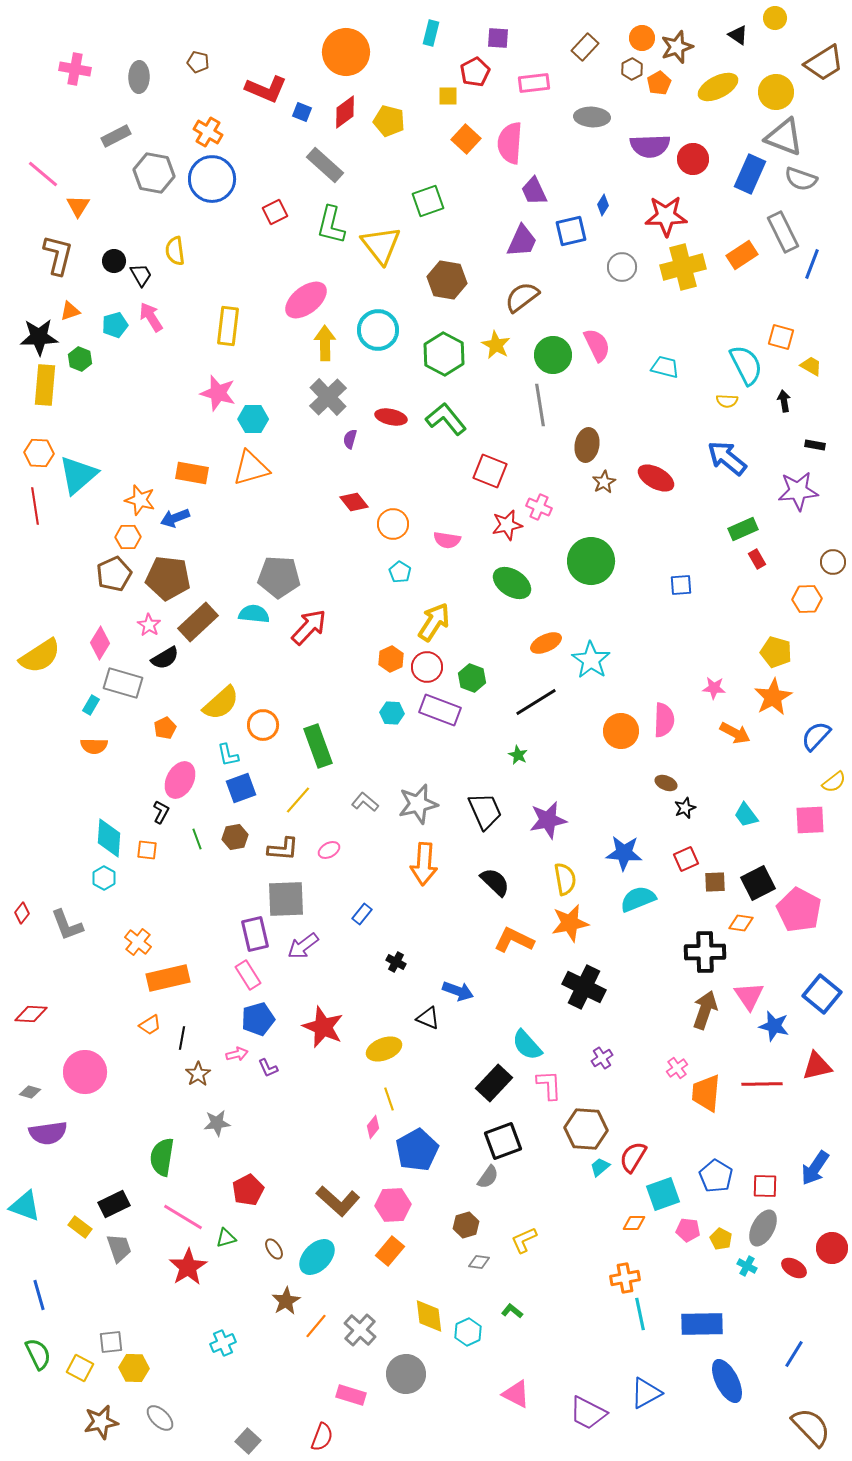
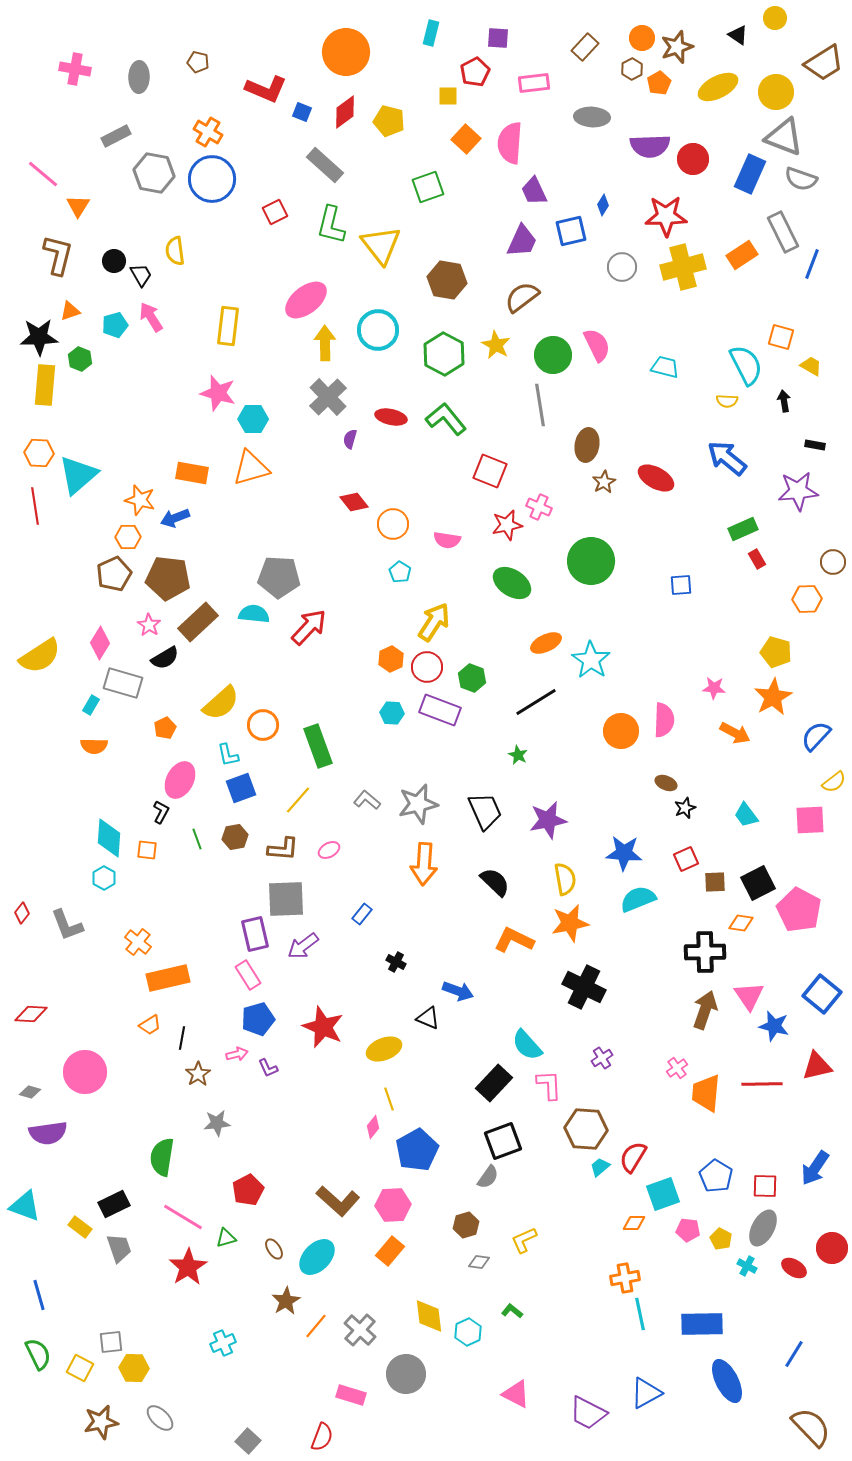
green square at (428, 201): moved 14 px up
gray L-shape at (365, 802): moved 2 px right, 2 px up
